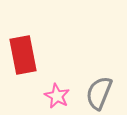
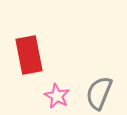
red rectangle: moved 6 px right
